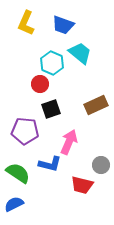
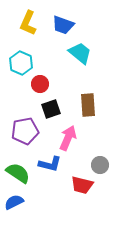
yellow L-shape: moved 2 px right
cyan hexagon: moved 31 px left
brown rectangle: moved 8 px left; rotated 70 degrees counterclockwise
purple pentagon: rotated 16 degrees counterclockwise
pink arrow: moved 1 px left, 4 px up
gray circle: moved 1 px left
blue semicircle: moved 2 px up
